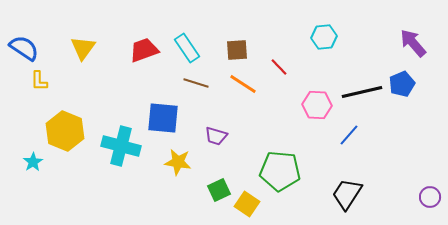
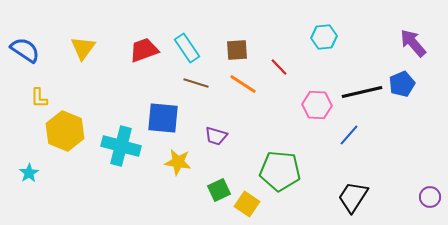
blue semicircle: moved 1 px right, 2 px down
yellow L-shape: moved 17 px down
cyan star: moved 4 px left, 11 px down
black trapezoid: moved 6 px right, 3 px down
